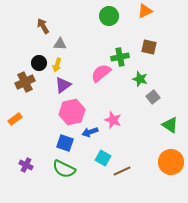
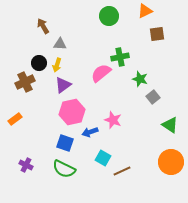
brown square: moved 8 px right, 13 px up; rotated 21 degrees counterclockwise
